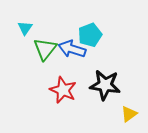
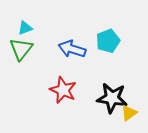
cyan triangle: rotated 35 degrees clockwise
cyan pentagon: moved 18 px right, 6 px down
green triangle: moved 24 px left
black star: moved 7 px right, 13 px down
yellow triangle: moved 1 px up
